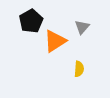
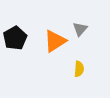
black pentagon: moved 16 px left, 17 px down
gray triangle: moved 2 px left, 2 px down
